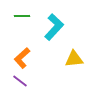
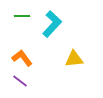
cyan L-shape: moved 2 px left, 3 px up
orange L-shape: rotated 95 degrees clockwise
